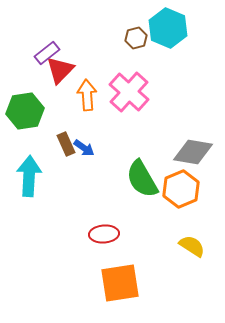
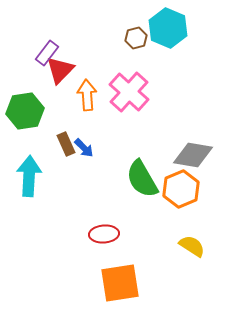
purple rectangle: rotated 15 degrees counterclockwise
blue arrow: rotated 10 degrees clockwise
gray diamond: moved 3 px down
